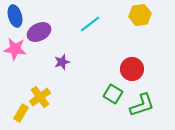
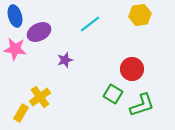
purple star: moved 3 px right, 2 px up
